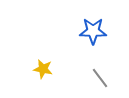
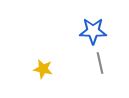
gray line: moved 15 px up; rotated 25 degrees clockwise
